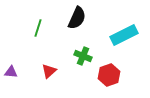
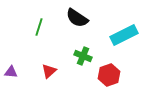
black semicircle: rotated 100 degrees clockwise
green line: moved 1 px right, 1 px up
